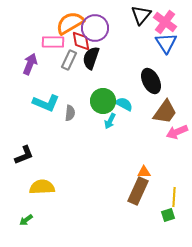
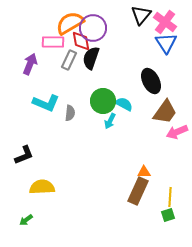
purple circle: moved 2 px left
yellow line: moved 4 px left
